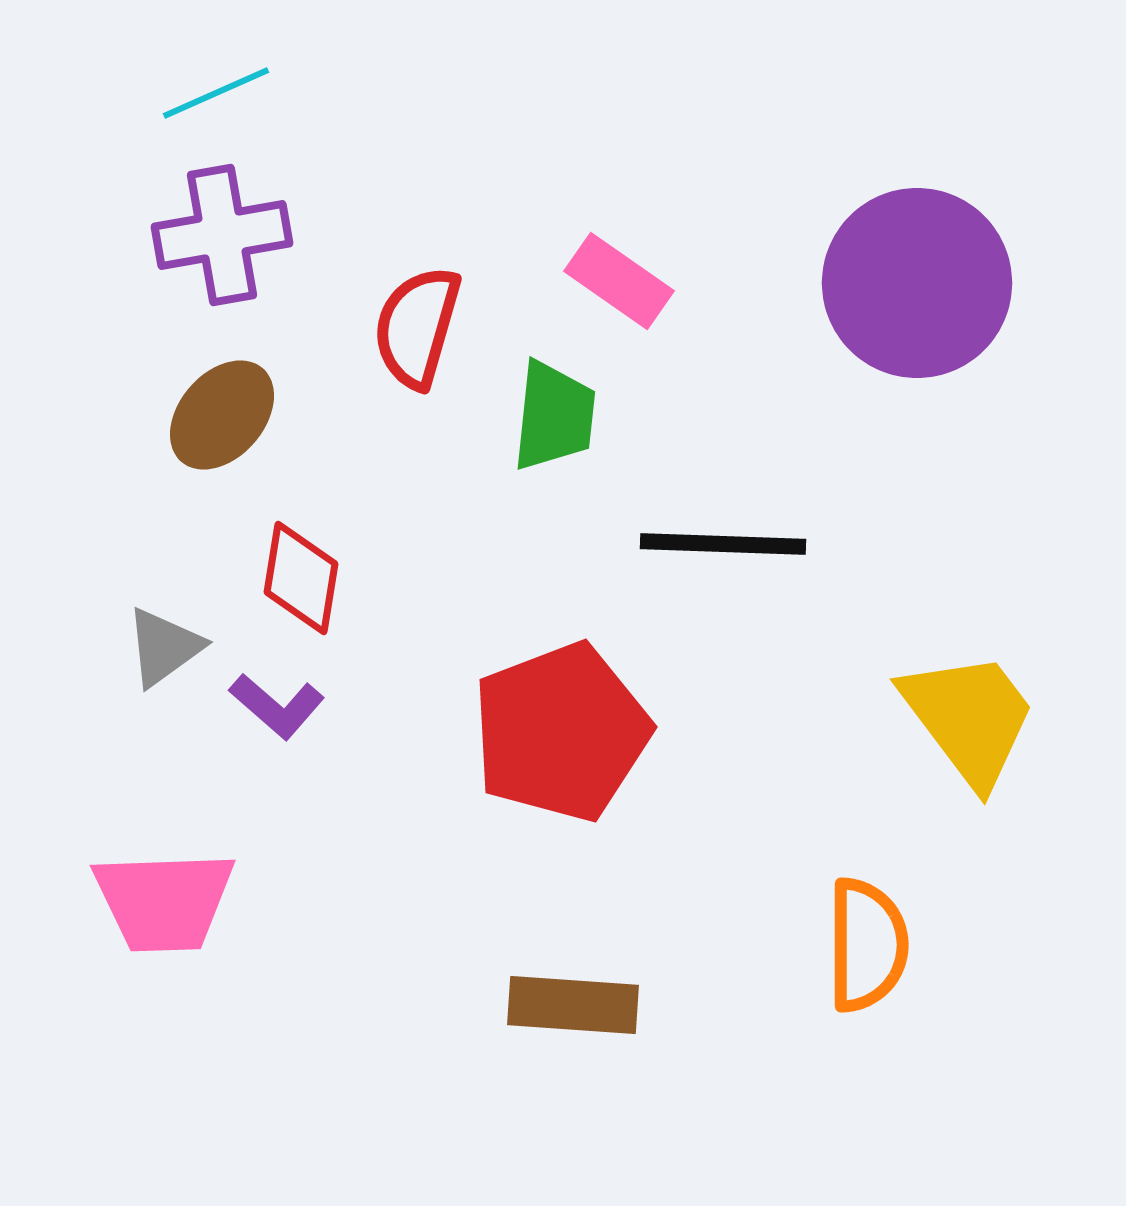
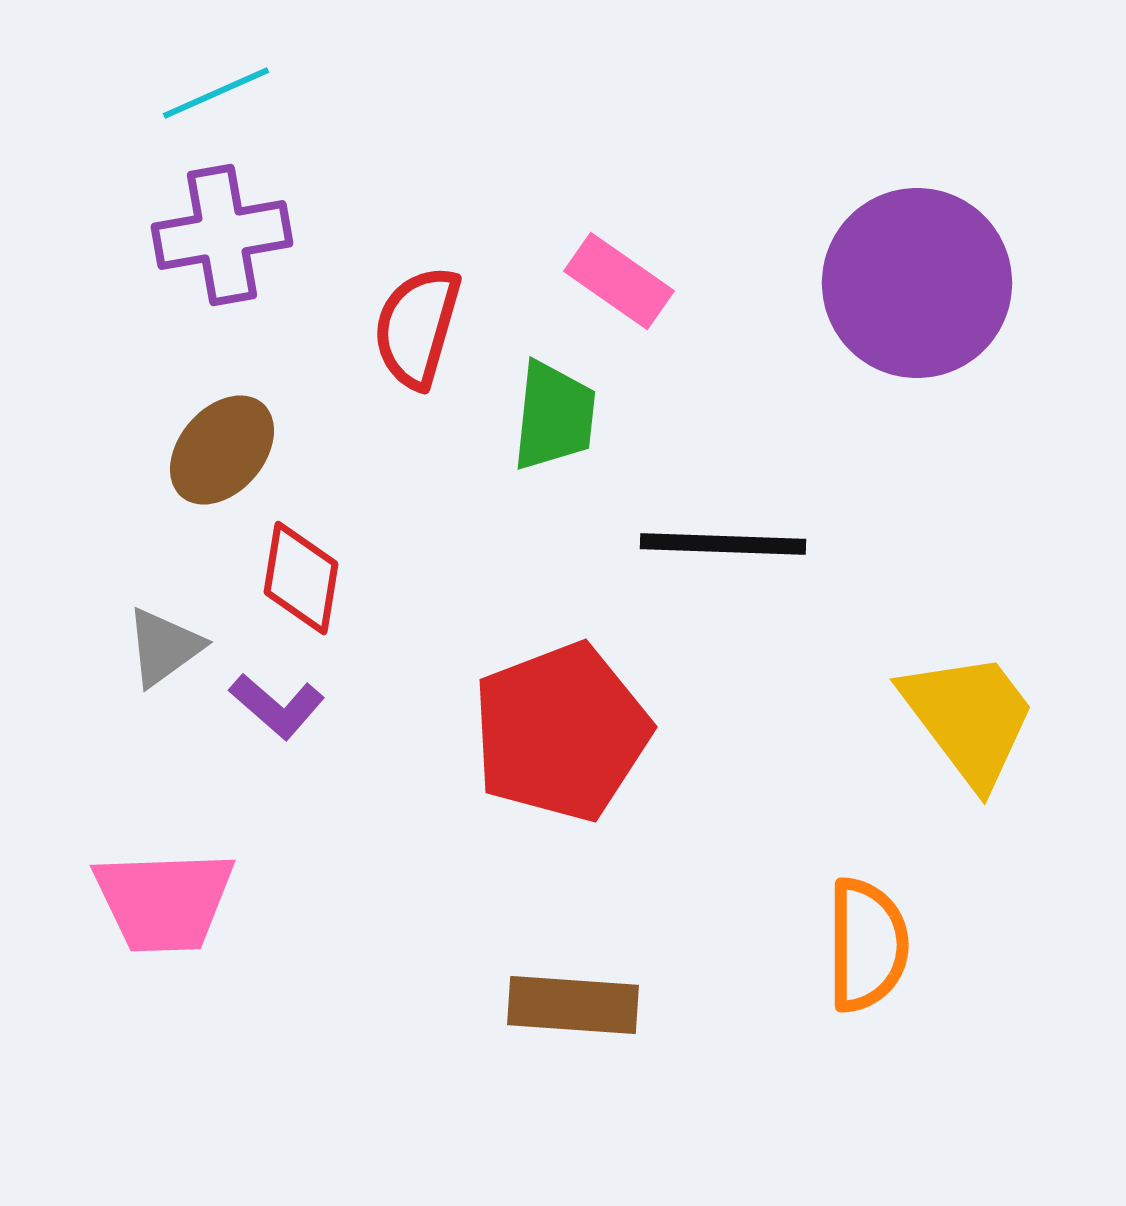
brown ellipse: moved 35 px down
